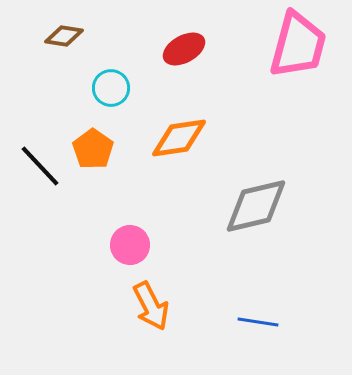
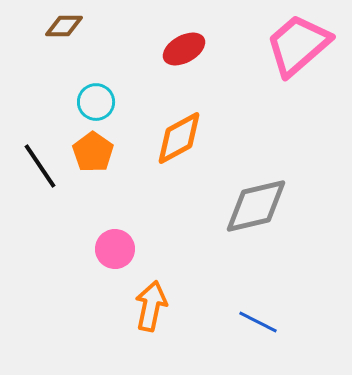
brown diamond: moved 10 px up; rotated 9 degrees counterclockwise
pink trapezoid: rotated 146 degrees counterclockwise
cyan circle: moved 15 px left, 14 px down
orange diamond: rotated 20 degrees counterclockwise
orange pentagon: moved 3 px down
black line: rotated 9 degrees clockwise
pink circle: moved 15 px left, 4 px down
orange arrow: rotated 141 degrees counterclockwise
blue line: rotated 18 degrees clockwise
